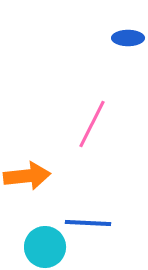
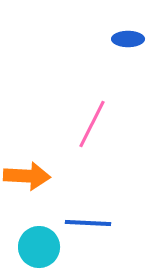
blue ellipse: moved 1 px down
orange arrow: rotated 9 degrees clockwise
cyan circle: moved 6 px left
